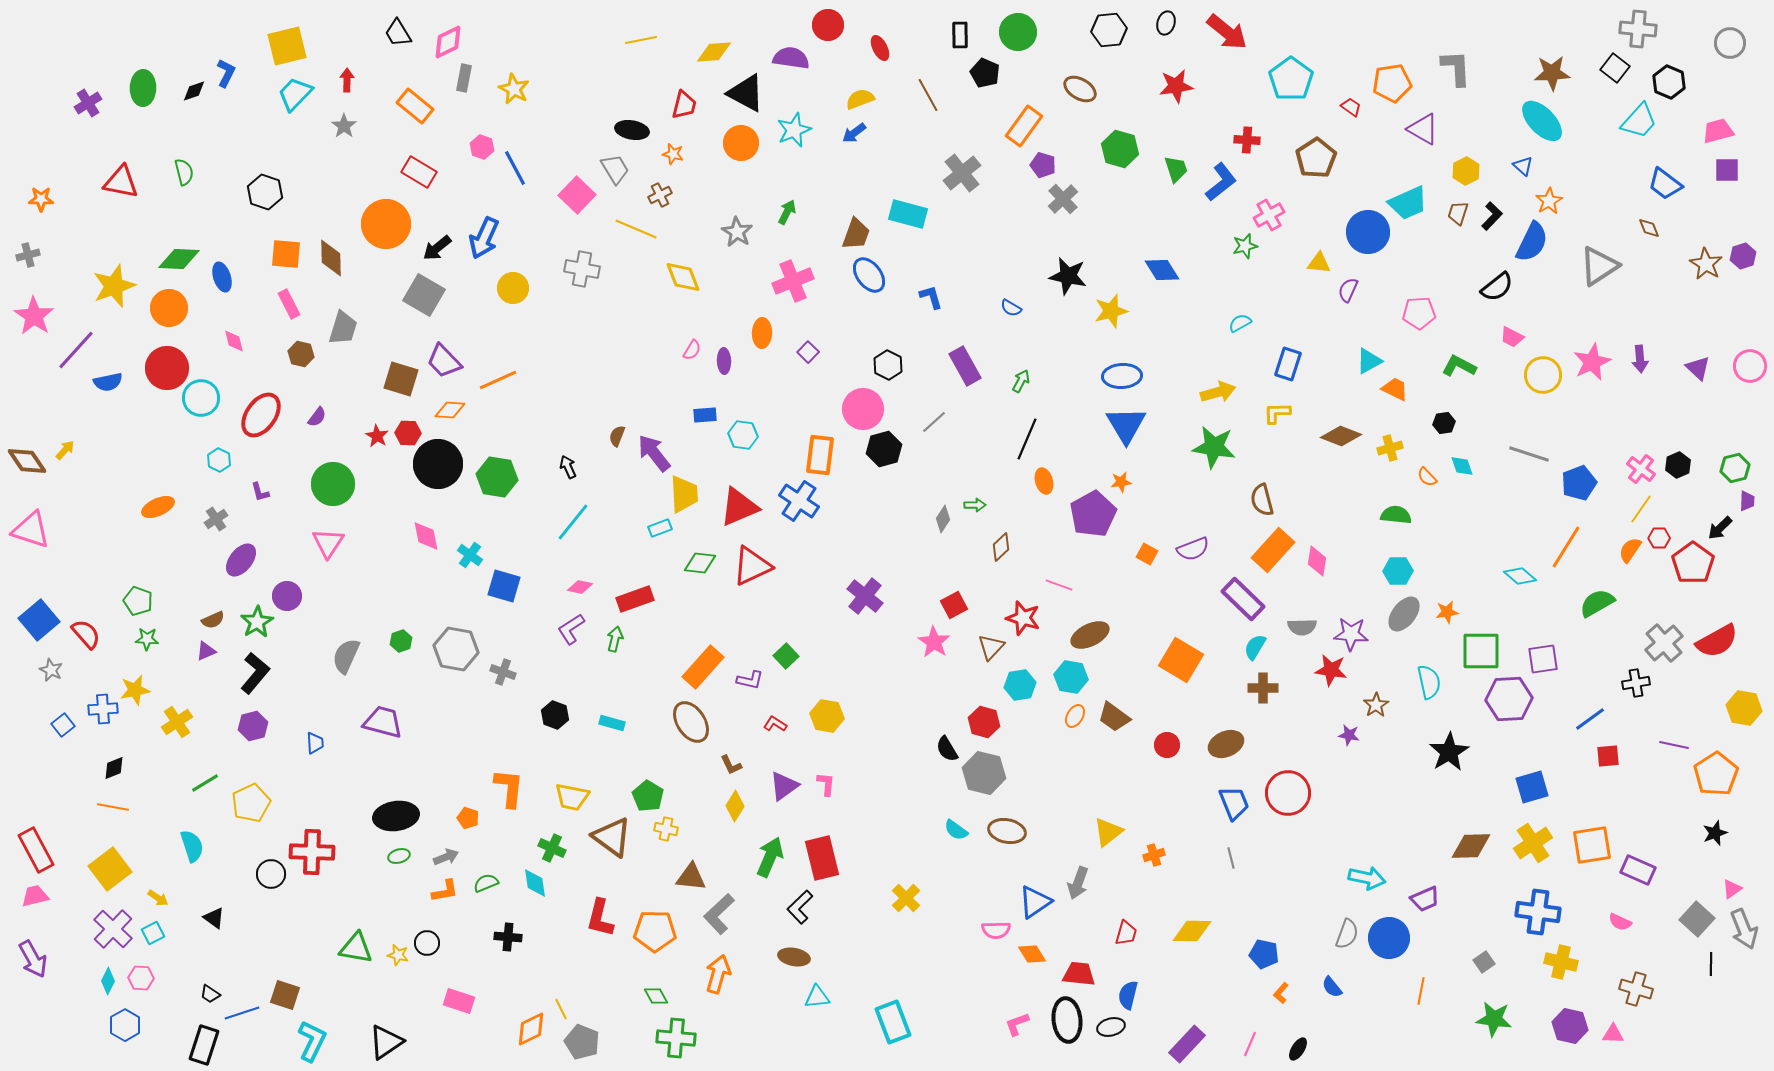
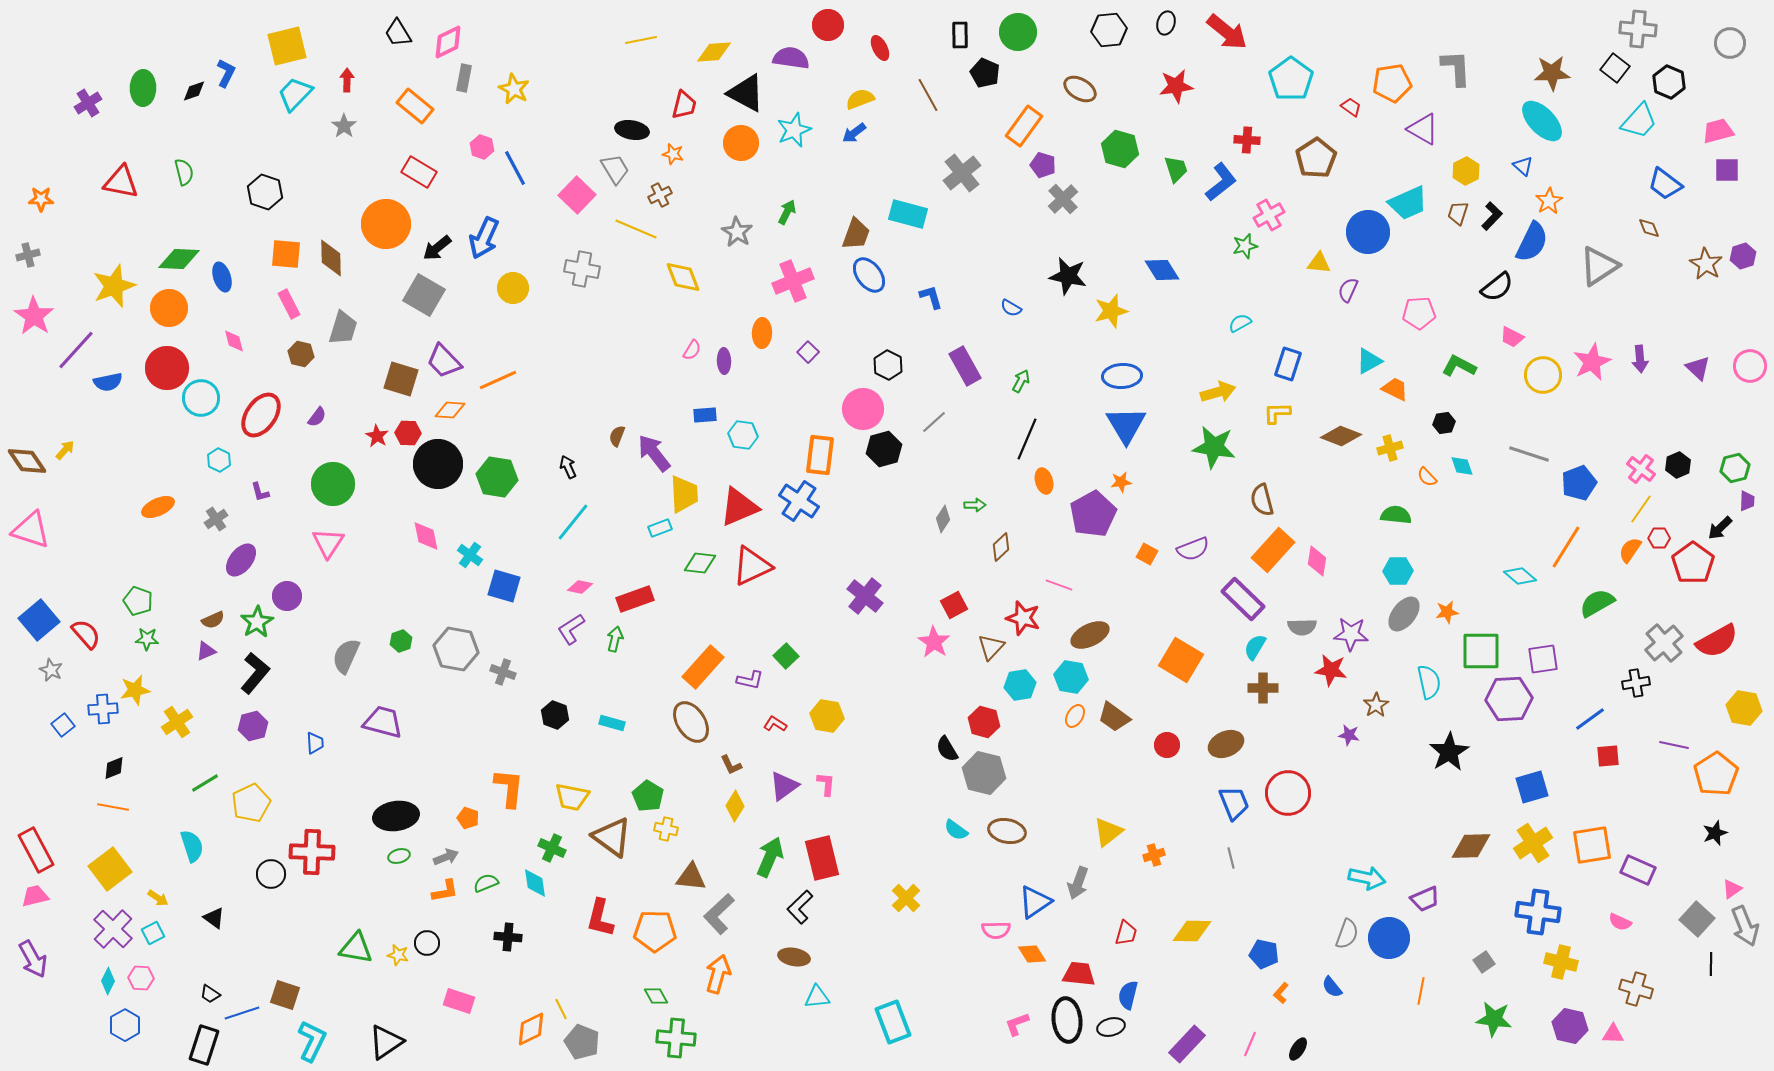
gray arrow at (1744, 929): moved 1 px right, 3 px up
